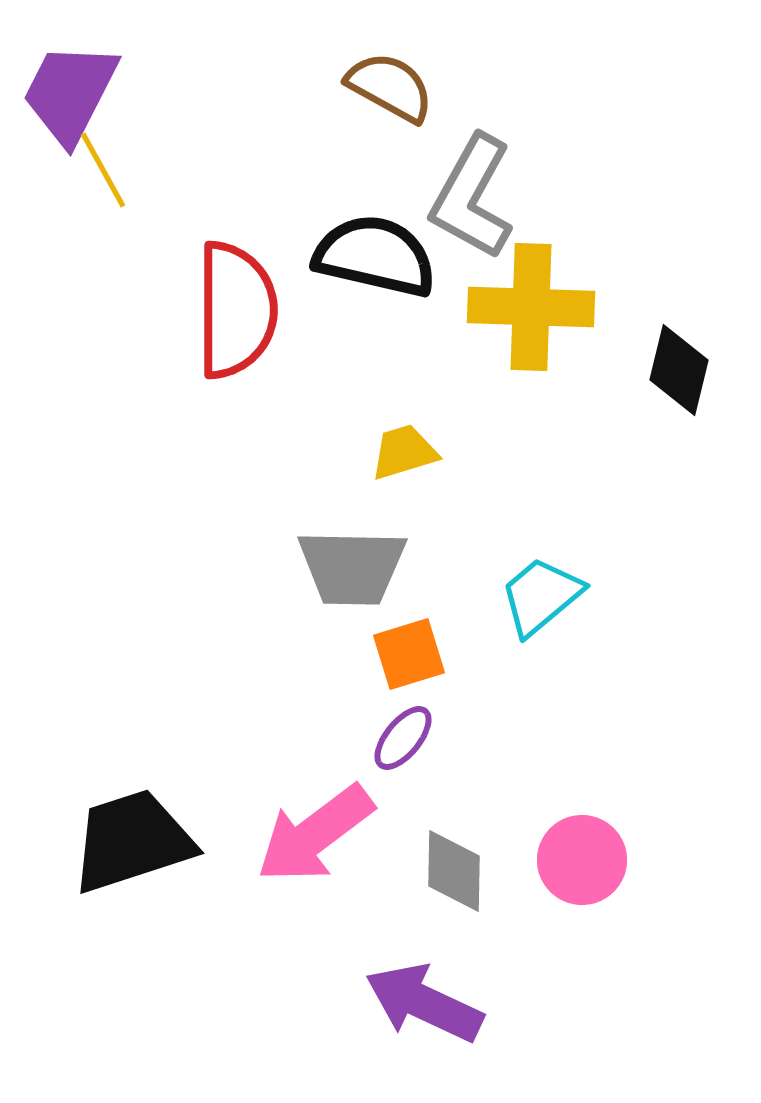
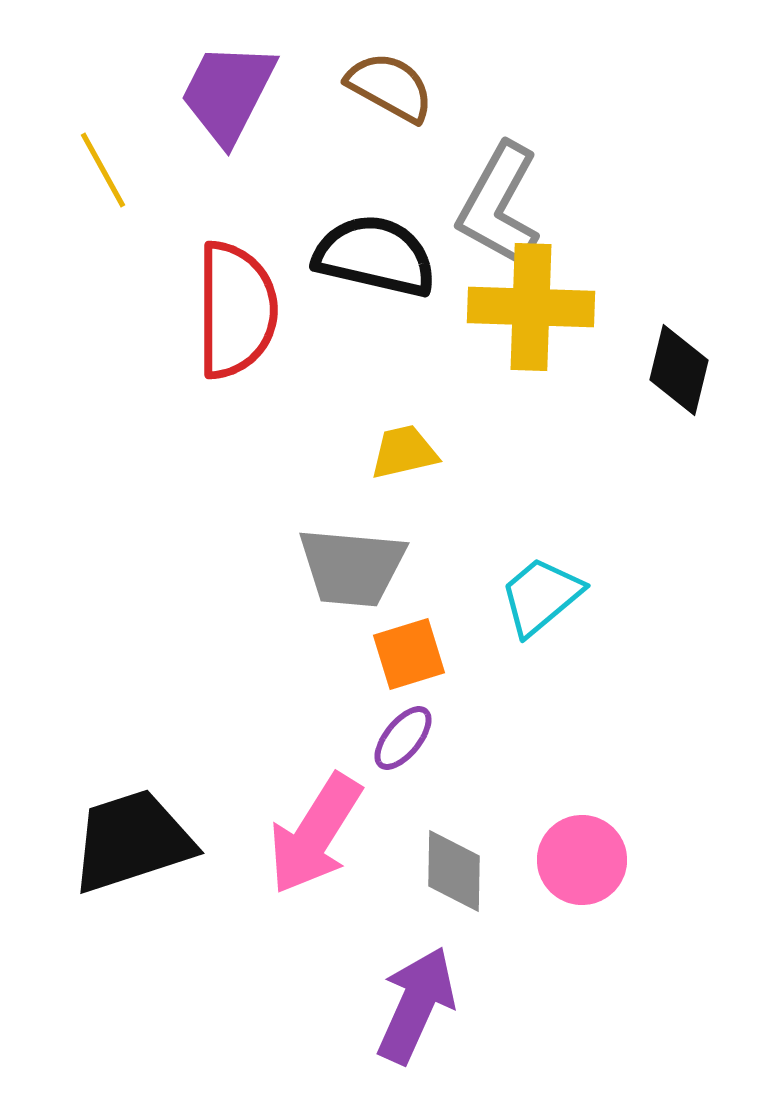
purple trapezoid: moved 158 px right
gray L-shape: moved 27 px right, 8 px down
yellow trapezoid: rotated 4 degrees clockwise
gray trapezoid: rotated 4 degrees clockwise
pink arrow: rotated 21 degrees counterclockwise
purple arrow: moved 8 px left, 2 px down; rotated 89 degrees clockwise
